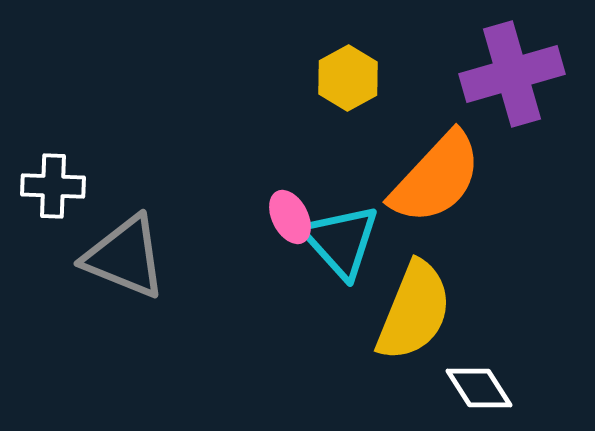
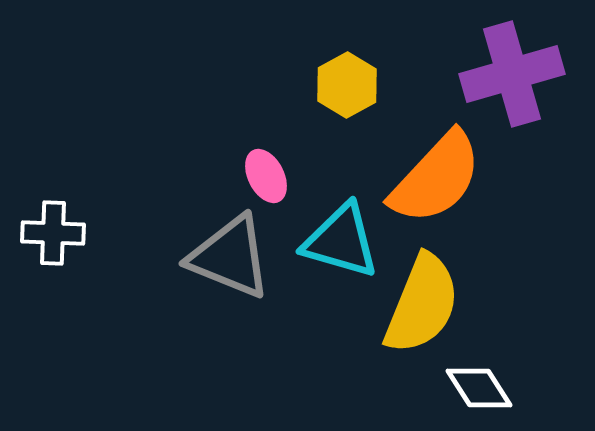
yellow hexagon: moved 1 px left, 7 px down
white cross: moved 47 px down
pink ellipse: moved 24 px left, 41 px up
cyan triangle: rotated 32 degrees counterclockwise
gray triangle: moved 105 px right
yellow semicircle: moved 8 px right, 7 px up
